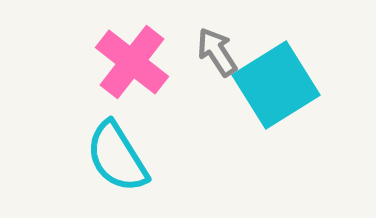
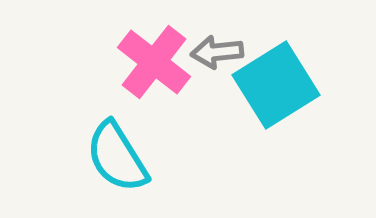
gray arrow: rotated 63 degrees counterclockwise
pink cross: moved 22 px right
